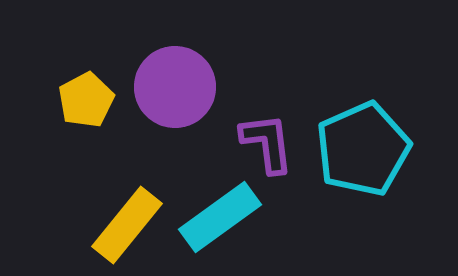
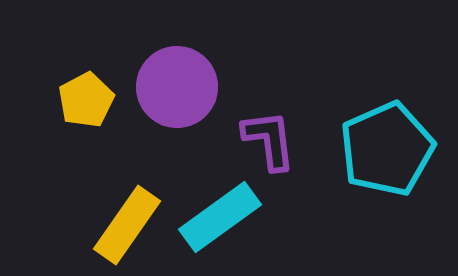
purple circle: moved 2 px right
purple L-shape: moved 2 px right, 3 px up
cyan pentagon: moved 24 px right
yellow rectangle: rotated 4 degrees counterclockwise
